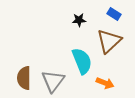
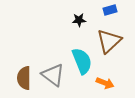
blue rectangle: moved 4 px left, 4 px up; rotated 48 degrees counterclockwise
gray triangle: moved 6 px up; rotated 30 degrees counterclockwise
